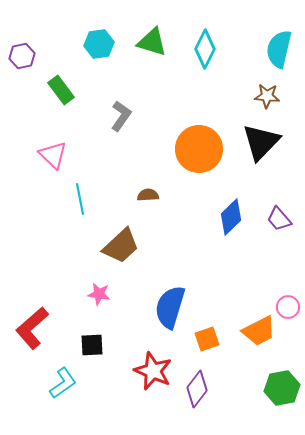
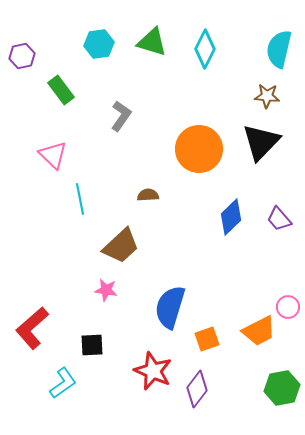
pink star: moved 7 px right, 4 px up
